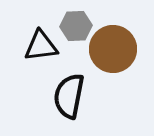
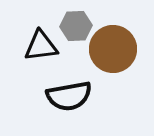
black semicircle: rotated 111 degrees counterclockwise
